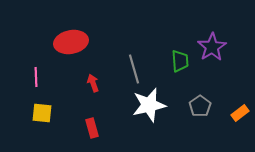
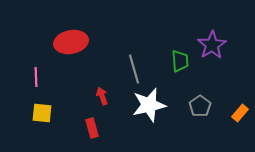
purple star: moved 2 px up
red arrow: moved 9 px right, 13 px down
orange rectangle: rotated 12 degrees counterclockwise
